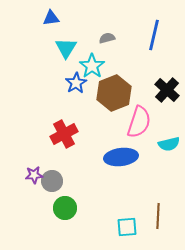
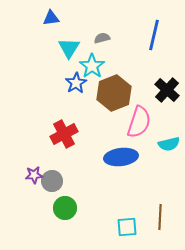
gray semicircle: moved 5 px left
cyan triangle: moved 3 px right
brown line: moved 2 px right, 1 px down
